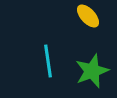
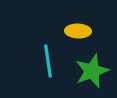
yellow ellipse: moved 10 px left, 15 px down; rotated 45 degrees counterclockwise
